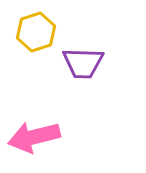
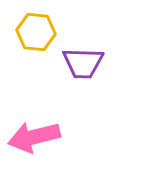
yellow hexagon: rotated 24 degrees clockwise
